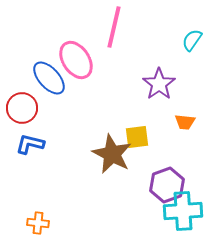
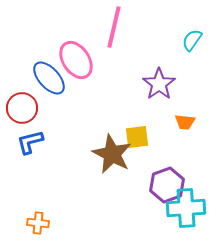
blue L-shape: moved 2 px up; rotated 28 degrees counterclockwise
cyan cross: moved 3 px right, 3 px up
